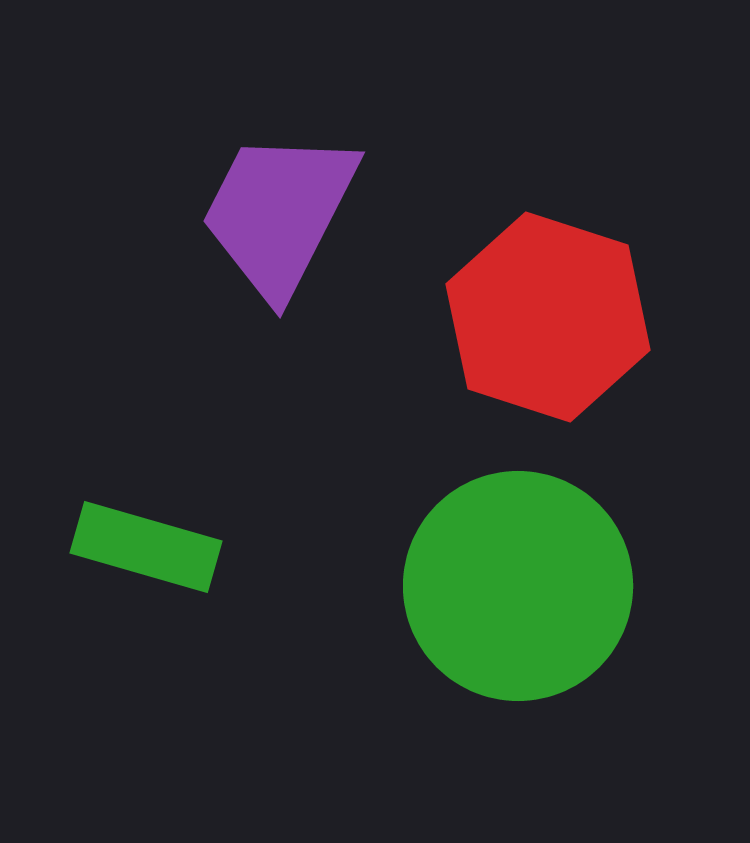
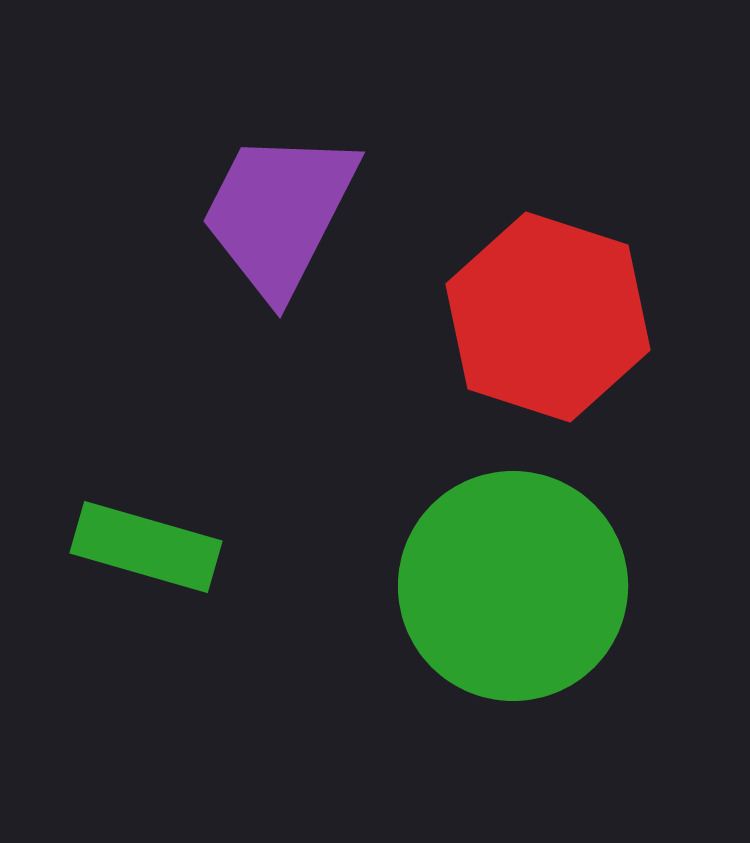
green circle: moved 5 px left
